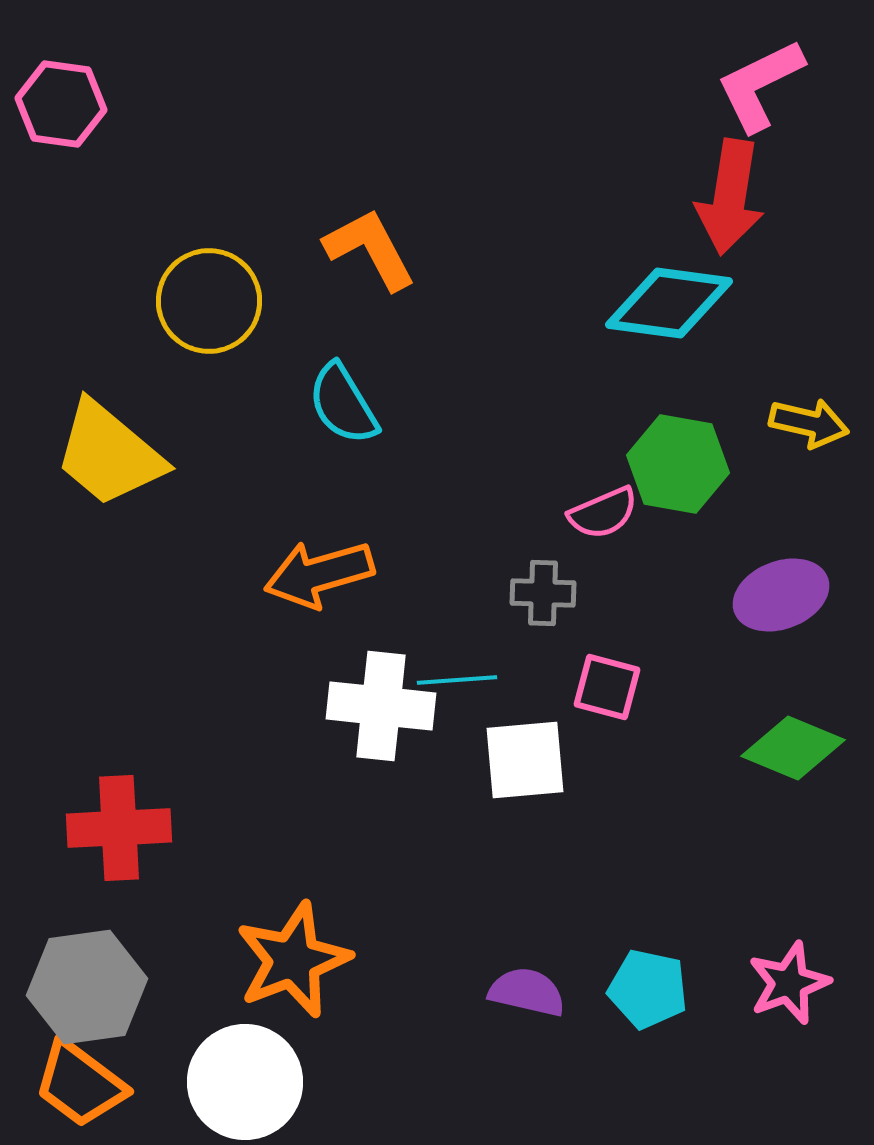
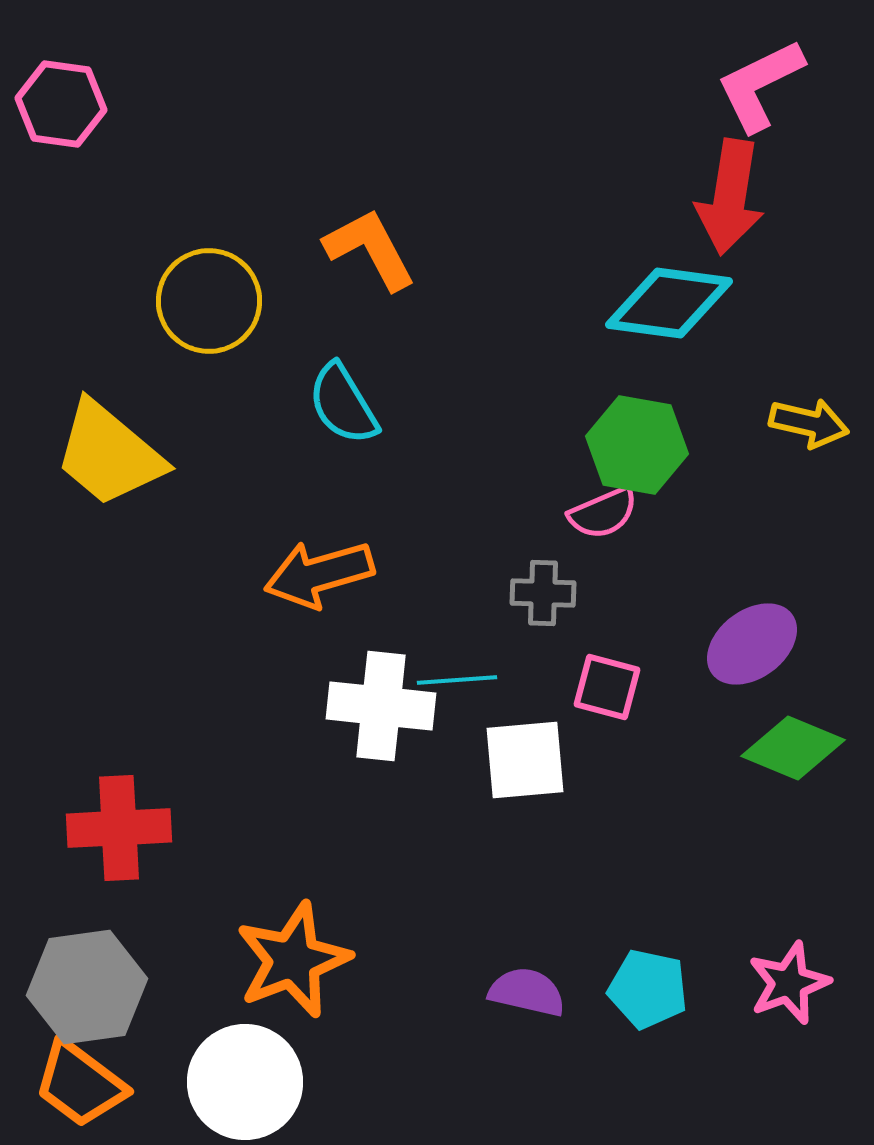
green hexagon: moved 41 px left, 19 px up
purple ellipse: moved 29 px left, 49 px down; rotated 16 degrees counterclockwise
